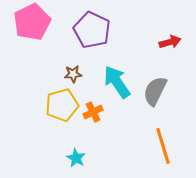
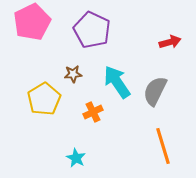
yellow pentagon: moved 18 px left, 6 px up; rotated 16 degrees counterclockwise
